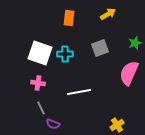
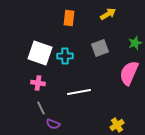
cyan cross: moved 2 px down
